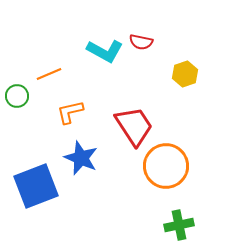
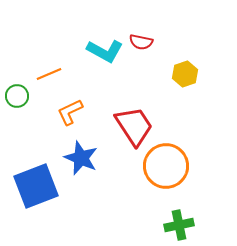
orange L-shape: rotated 12 degrees counterclockwise
